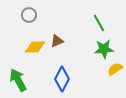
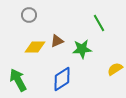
green star: moved 22 px left
blue diamond: rotated 30 degrees clockwise
